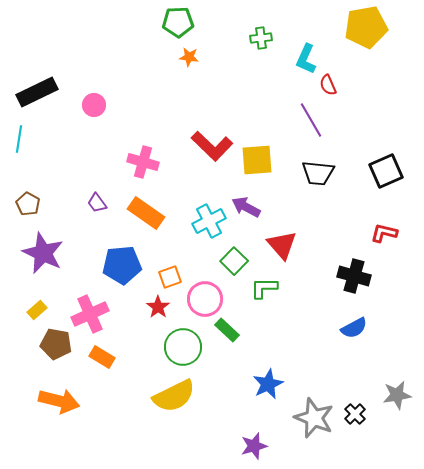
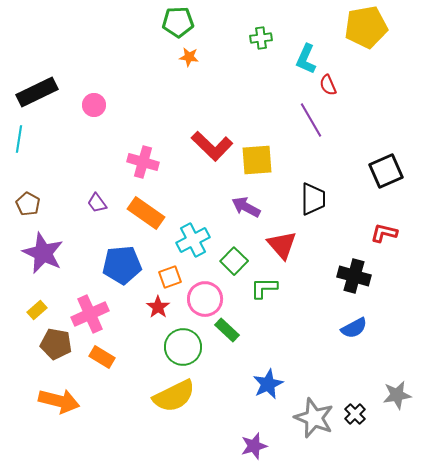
black trapezoid at (318, 173): moved 5 px left, 26 px down; rotated 96 degrees counterclockwise
cyan cross at (209, 221): moved 16 px left, 19 px down
